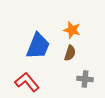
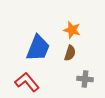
blue trapezoid: moved 2 px down
